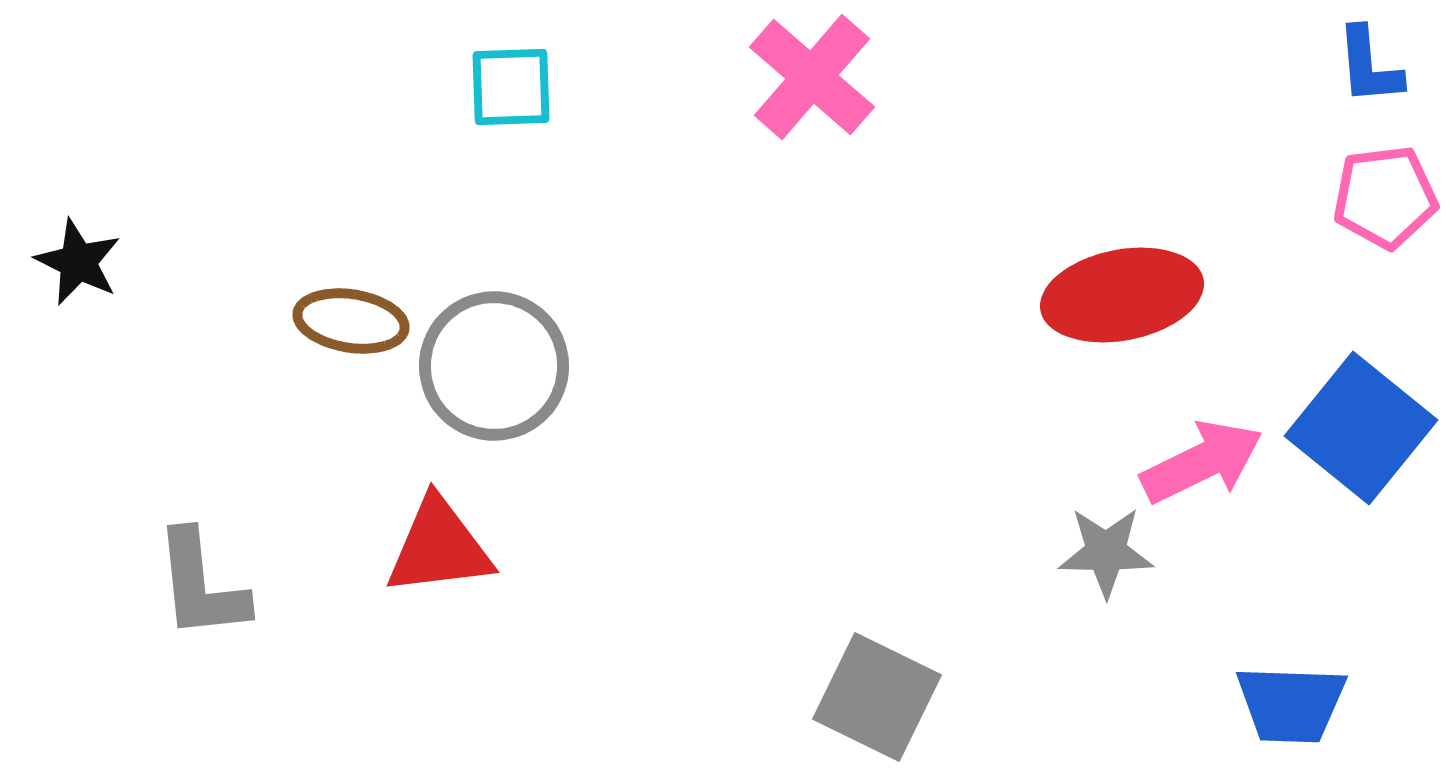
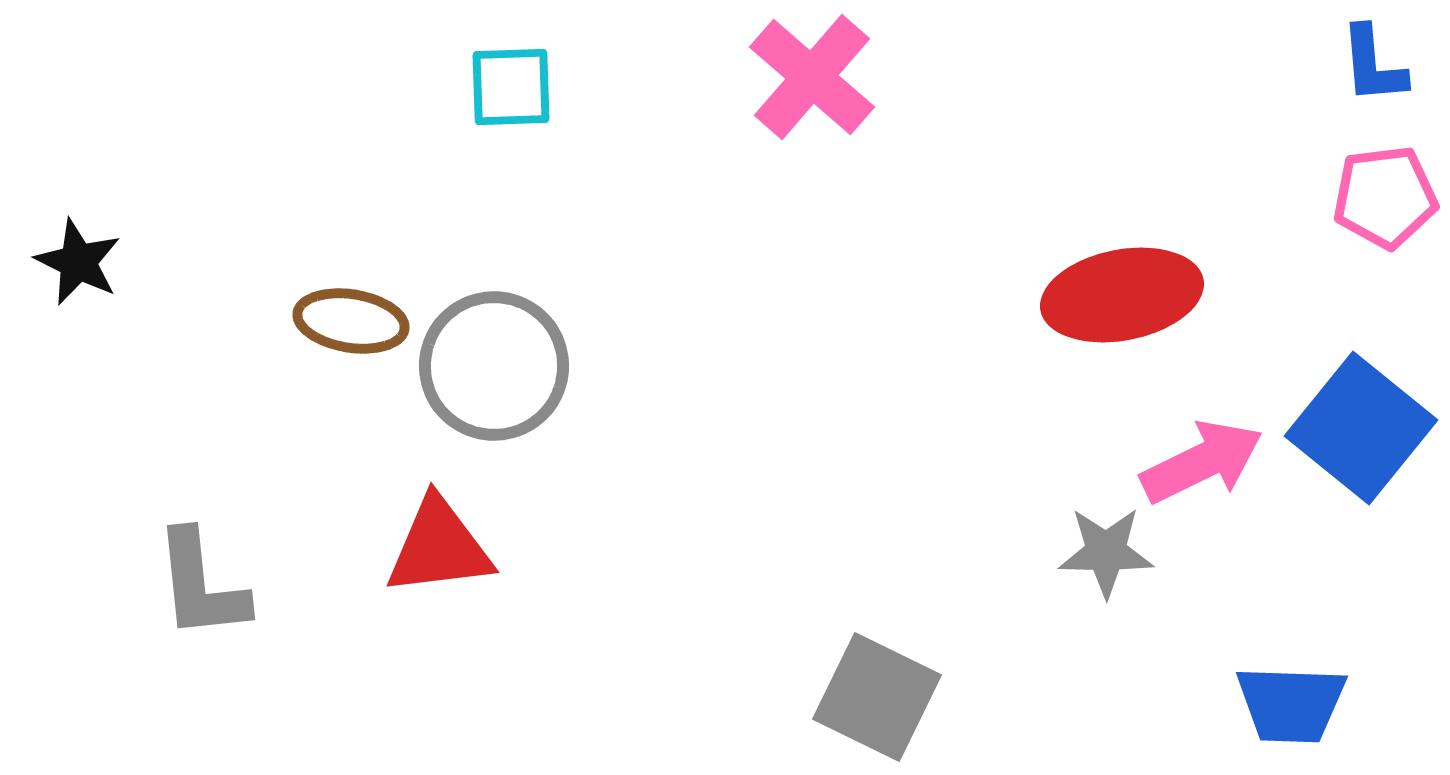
blue L-shape: moved 4 px right, 1 px up
